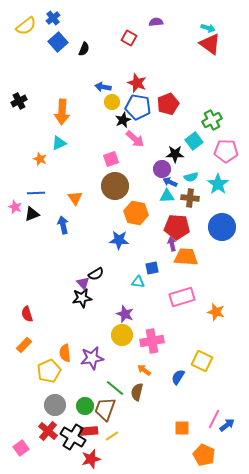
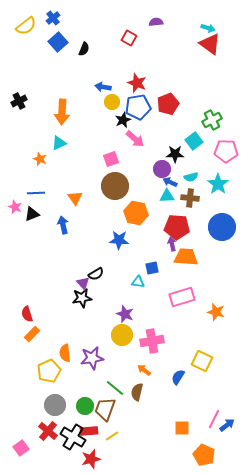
blue pentagon at (138, 107): rotated 20 degrees counterclockwise
orange rectangle at (24, 345): moved 8 px right, 11 px up
